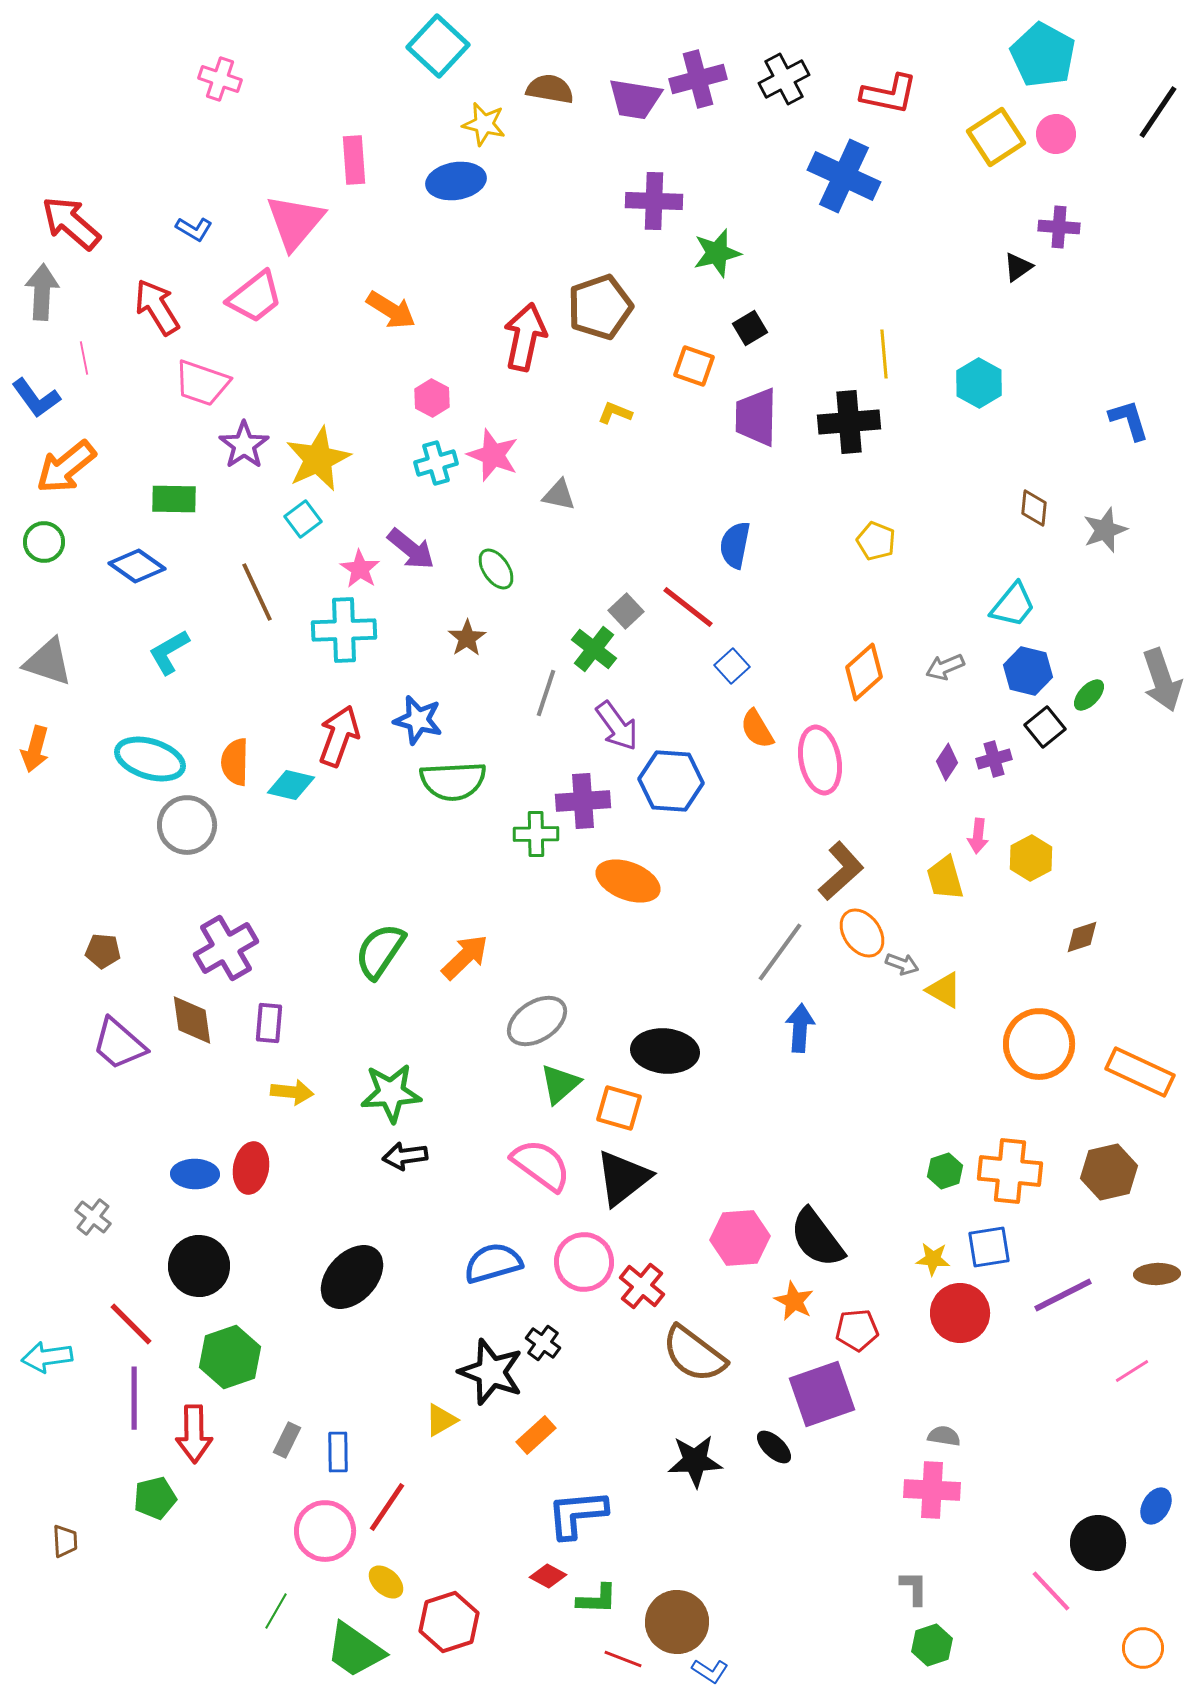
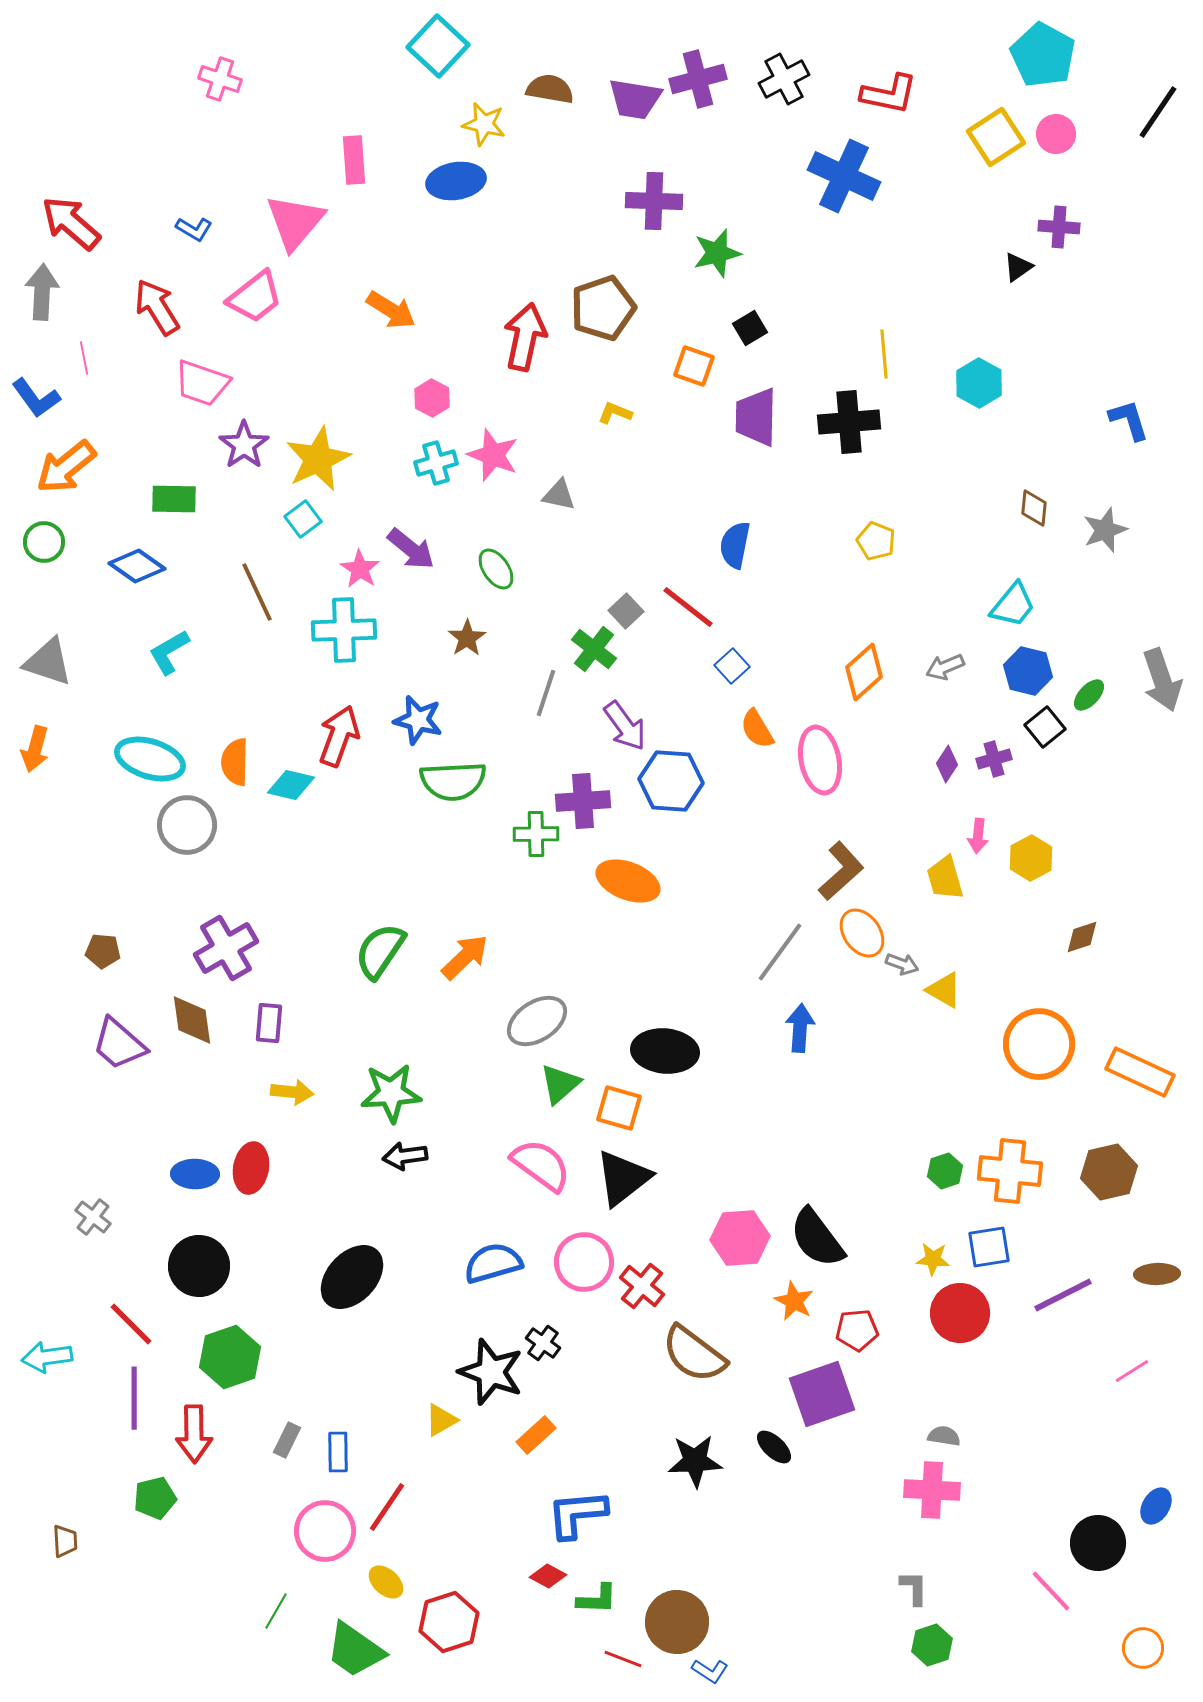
brown pentagon at (600, 307): moved 3 px right, 1 px down
purple arrow at (617, 726): moved 8 px right
purple diamond at (947, 762): moved 2 px down
